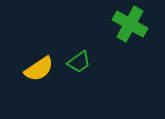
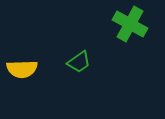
yellow semicircle: moved 17 px left; rotated 32 degrees clockwise
